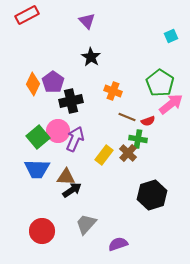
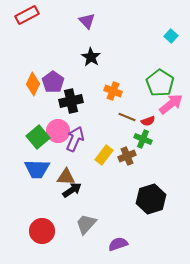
cyan square: rotated 24 degrees counterclockwise
green cross: moved 5 px right; rotated 12 degrees clockwise
brown cross: moved 1 px left, 3 px down; rotated 24 degrees clockwise
black hexagon: moved 1 px left, 4 px down
